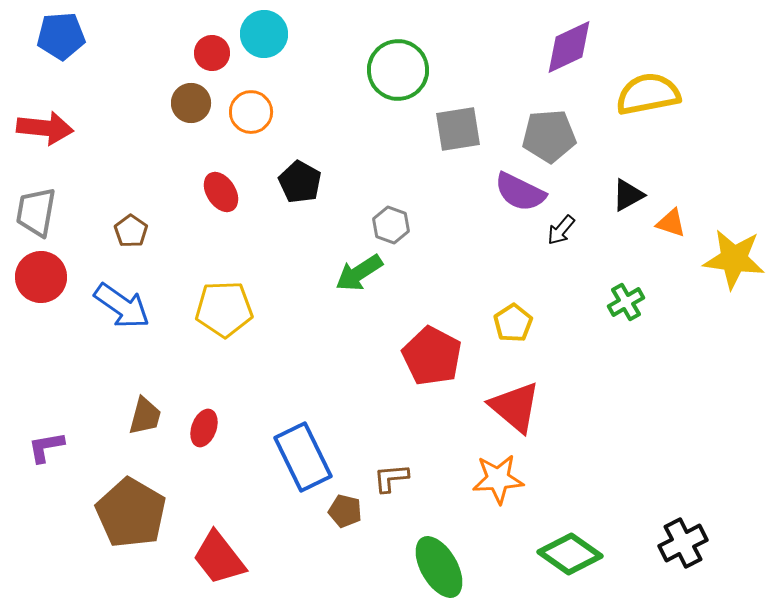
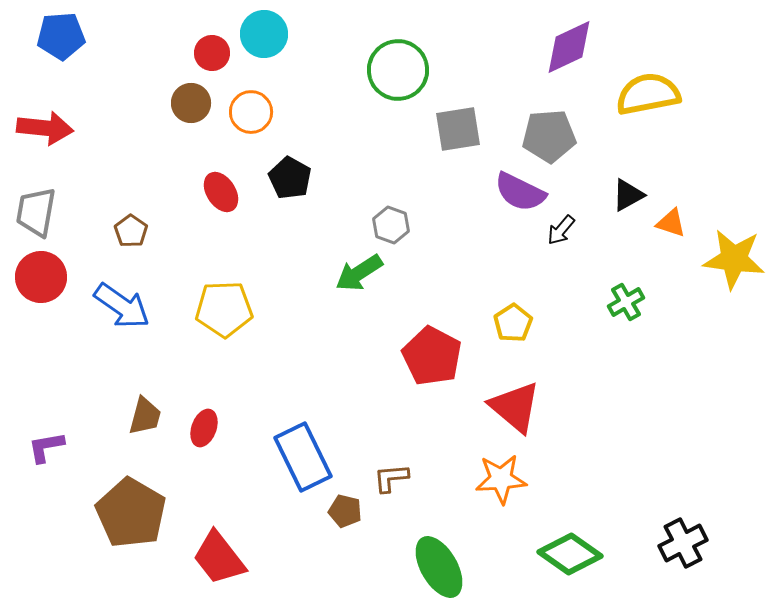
black pentagon at (300, 182): moved 10 px left, 4 px up
orange star at (498, 479): moved 3 px right
